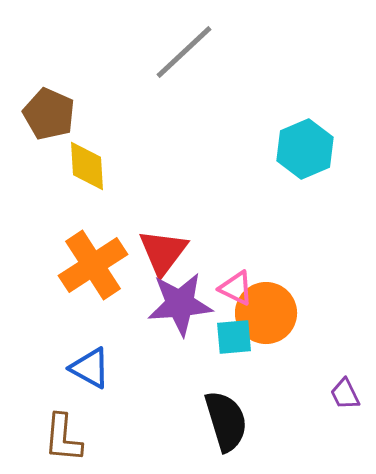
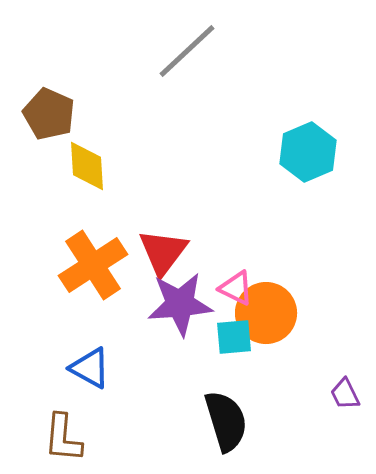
gray line: moved 3 px right, 1 px up
cyan hexagon: moved 3 px right, 3 px down
